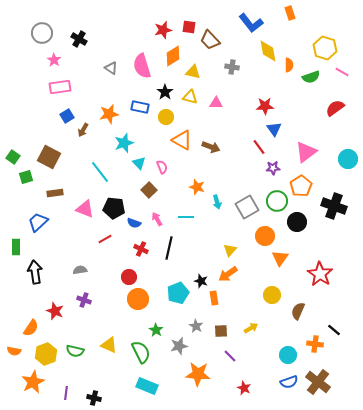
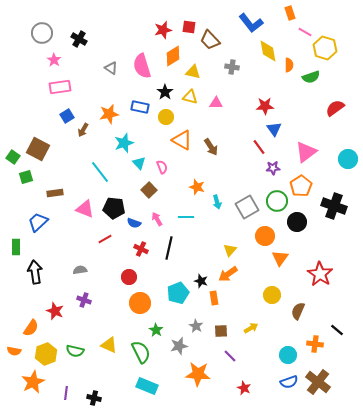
pink line at (342, 72): moved 37 px left, 40 px up
brown arrow at (211, 147): rotated 36 degrees clockwise
brown square at (49, 157): moved 11 px left, 8 px up
orange circle at (138, 299): moved 2 px right, 4 px down
black line at (334, 330): moved 3 px right
